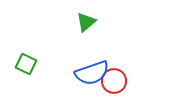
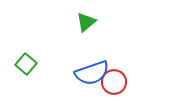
green square: rotated 15 degrees clockwise
red circle: moved 1 px down
